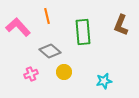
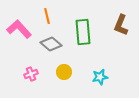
pink L-shape: moved 1 px right, 2 px down
gray diamond: moved 1 px right, 7 px up
cyan star: moved 4 px left, 4 px up
